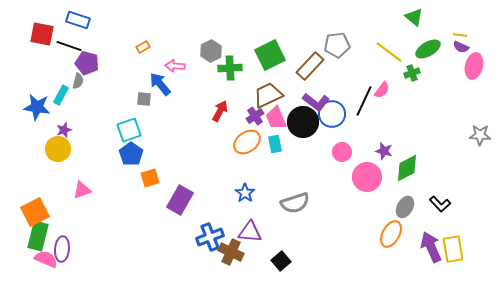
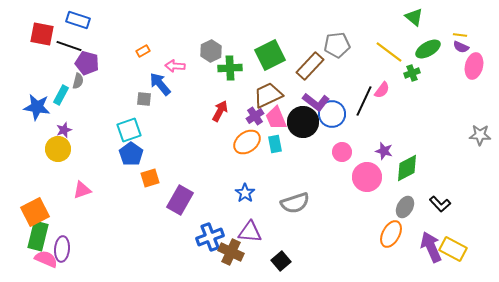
orange rectangle at (143, 47): moved 4 px down
yellow rectangle at (453, 249): rotated 52 degrees counterclockwise
